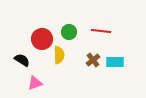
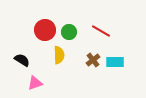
red line: rotated 24 degrees clockwise
red circle: moved 3 px right, 9 px up
